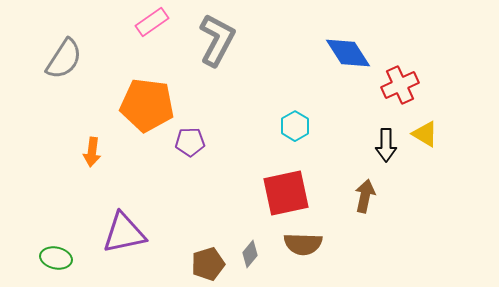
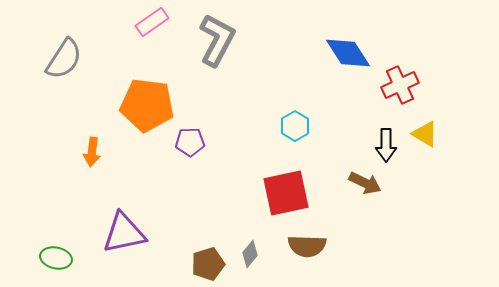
brown arrow: moved 13 px up; rotated 104 degrees clockwise
brown semicircle: moved 4 px right, 2 px down
